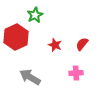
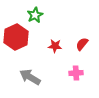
red star: moved 1 px down; rotated 16 degrees counterclockwise
